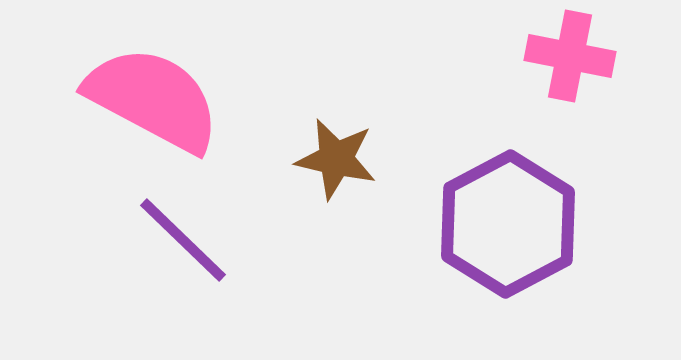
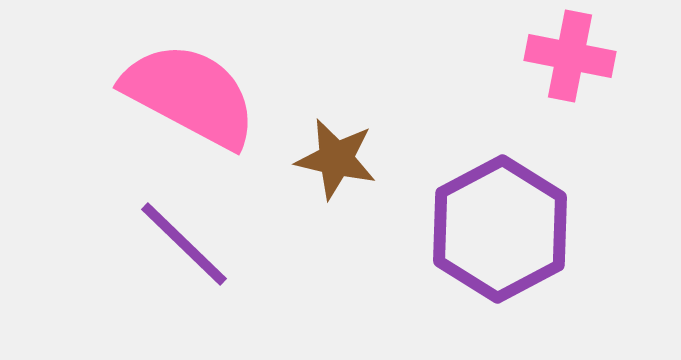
pink semicircle: moved 37 px right, 4 px up
purple hexagon: moved 8 px left, 5 px down
purple line: moved 1 px right, 4 px down
